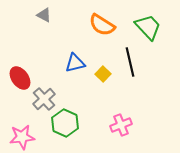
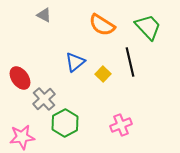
blue triangle: moved 1 px up; rotated 25 degrees counterclockwise
green hexagon: rotated 8 degrees clockwise
